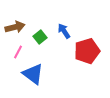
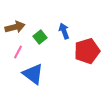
blue arrow: rotated 14 degrees clockwise
